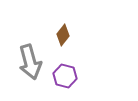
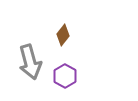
purple hexagon: rotated 15 degrees clockwise
